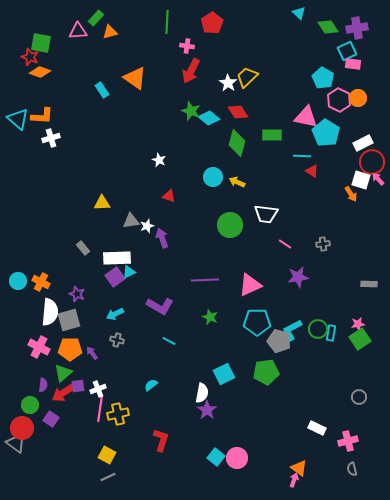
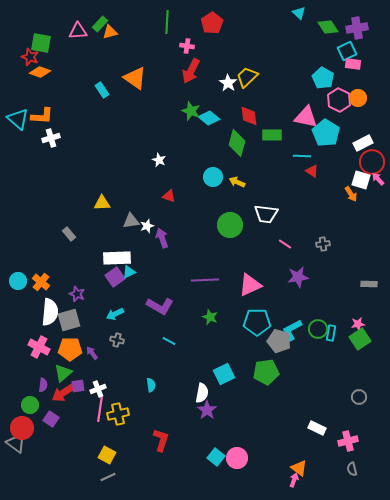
green rectangle at (96, 18): moved 4 px right, 6 px down
red diamond at (238, 112): moved 11 px right, 4 px down; rotated 25 degrees clockwise
gray rectangle at (83, 248): moved 14 px left, 14 px up
orange cross at (41, 282): rotated 12 degrees clockwise
cyan semicircle at (151, 385): rotated 120 degrees clockwise
